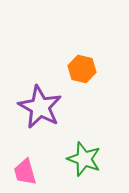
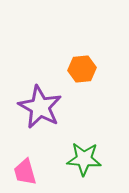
orange hexagon: rotated 20 degrees counterclockwise
green star: rotated 16 degrees counterclockwise
